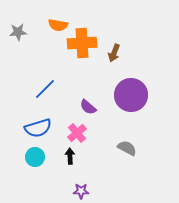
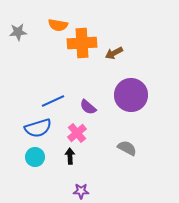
brown arrow: rotated 42 degrees clockwise
blue line: moved 8 px right, 12 px down; rotated 20 degrees clockwise
